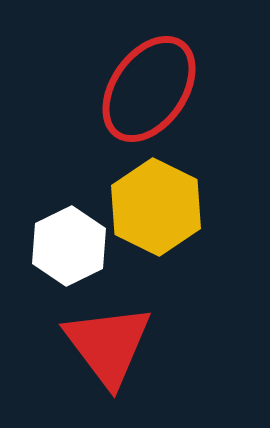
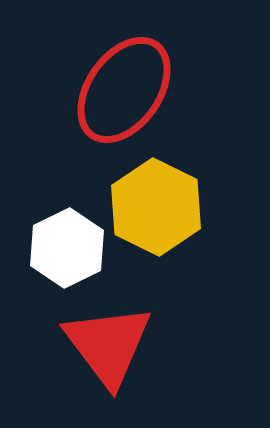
red ellipse: moved 25 px left, 1 px down
white hexagon: moved 2 px left, 2 px down
